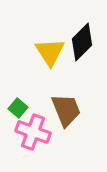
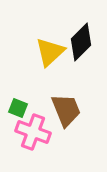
black diamond: moved 1 px left
yellow triangle: rotated 20 degrees clockwise
green square: rotated 18 degrees counterclockwise
